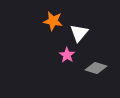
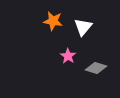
white triangle: moved 4 px right, 6 px up
pink star: moved 1 px right, 1 px down
